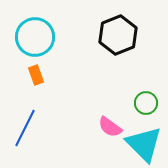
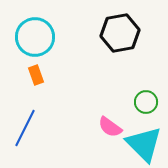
black hexagon: moved 2 px right, 2 px up; rotated 12 degrees clockwise
green circle: moved 1 px up
